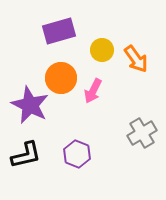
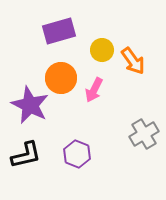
orange arrow: moved 3 px left, 2 px down
pink arrow: moved 1 px right, 1 px up
gray cross: moved 2 px right, 1 px down
